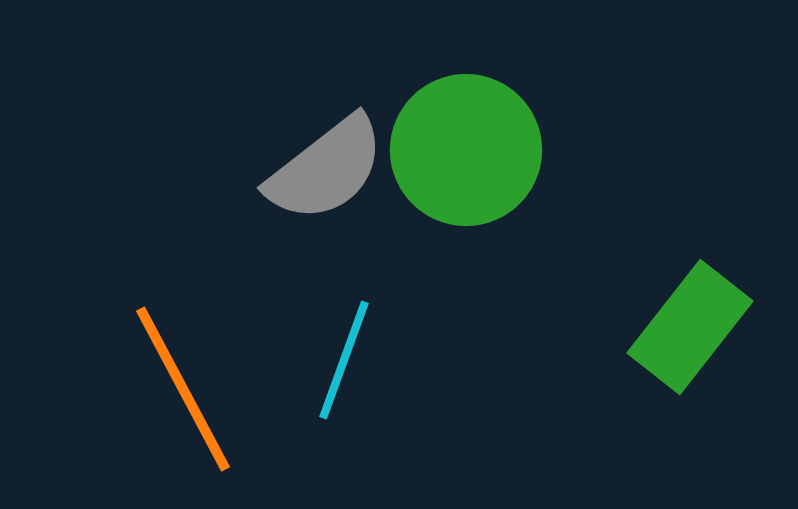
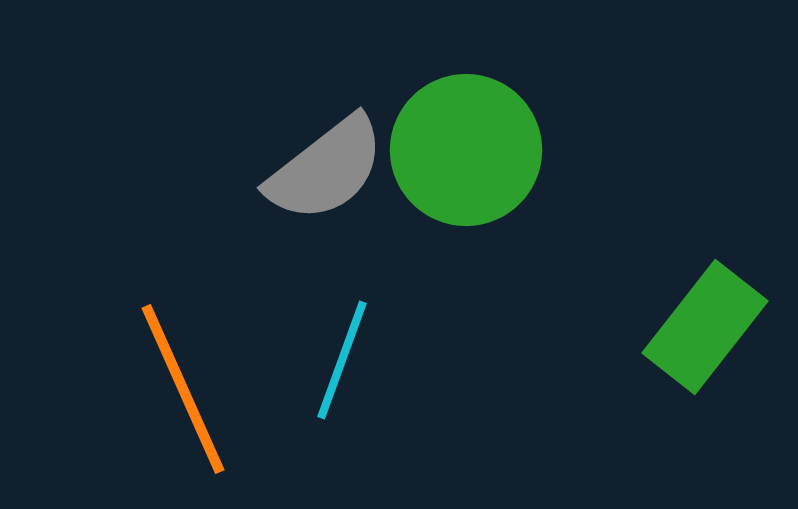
green rectangle: moved 15 px right
cyan line: moved 2 px left
orange line: rotated 4 degrees clockwise
